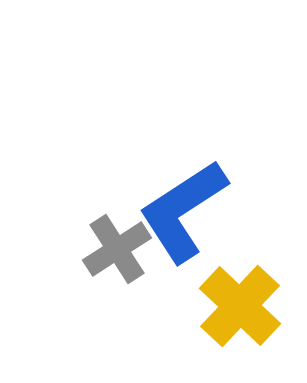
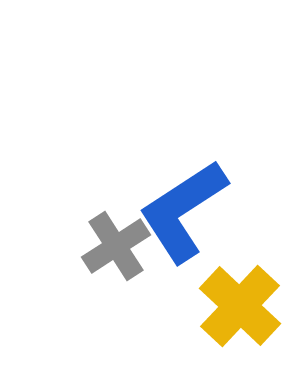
gray cross: moved 1 px left, 3 px up
